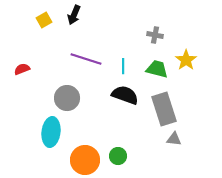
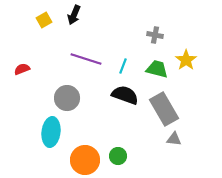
cyan line: rotated 21 degrees clockwise
gray rectangle: rotated 12 degrees counterclockwise
